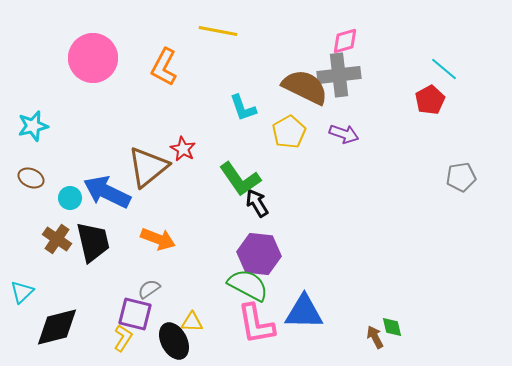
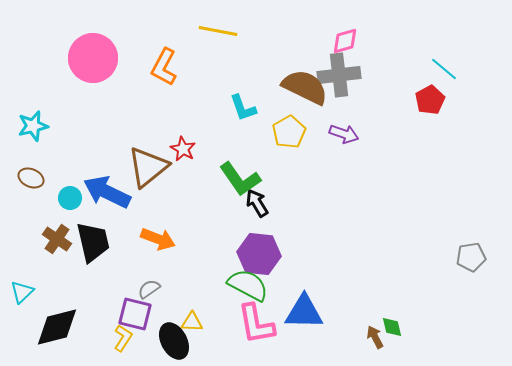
gray pentagon: moved 10 px right, 80 px down
